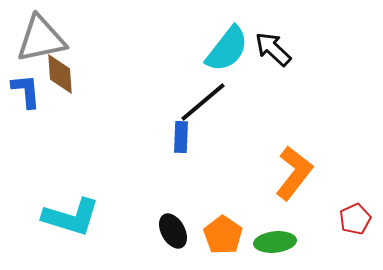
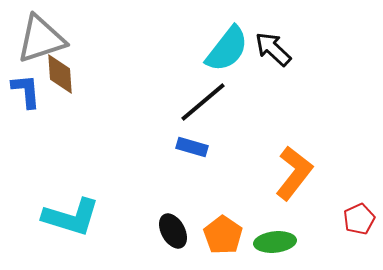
gray triangle: rotated 6 degrees counterclockwise
blue rectangle: moved 11 px right, 10 px down; rotated 76 degrees counterclockwise
red pentagon: moved 4 px right
